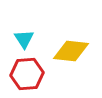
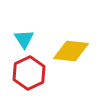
red hexagon: moved 2 px right, 1 px up; rotated 20 degrees counterclockwise
